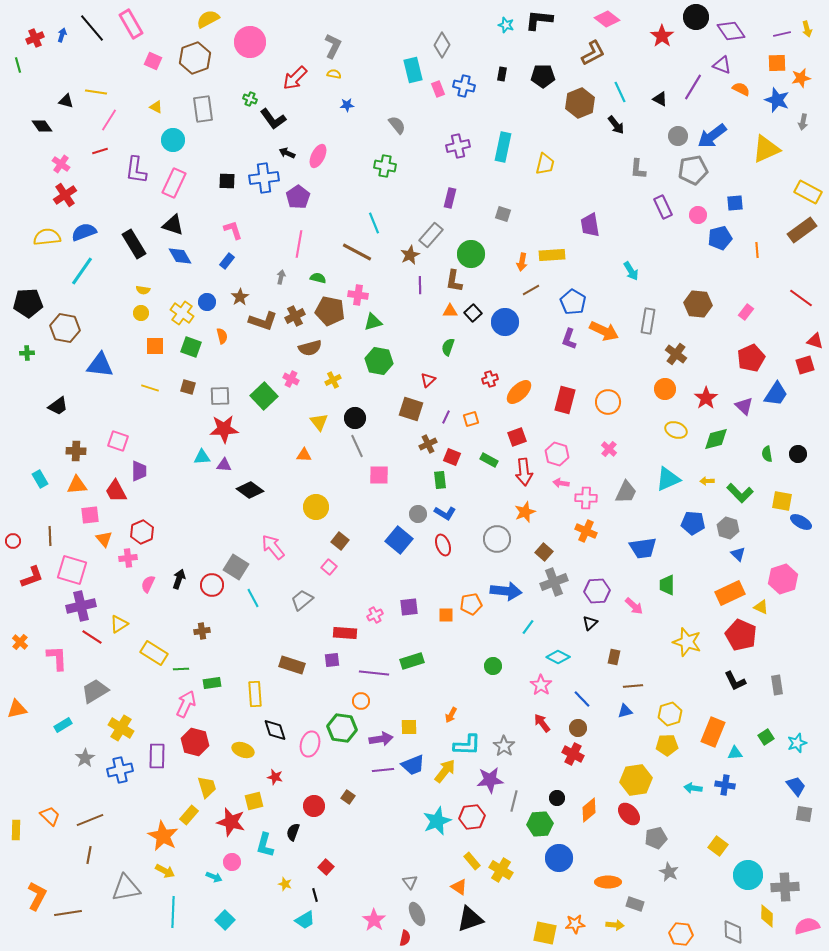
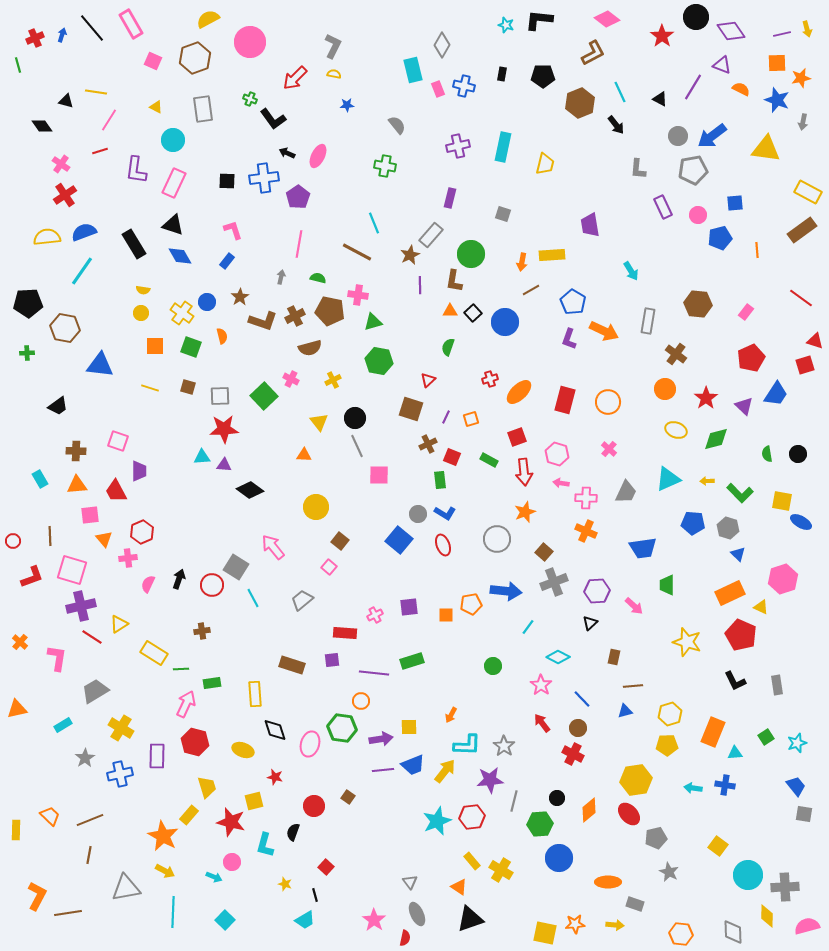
yellow triangle at (766, 149): rotated 32 degrees clockwise
pink L-shape at (57, 658): rotated 12 degrees clockwise
blue cross at (120, 770): moved 4 px down
